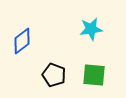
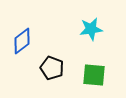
black pentagon: moved 2 px left, 7 px up
